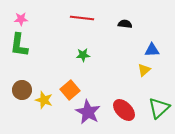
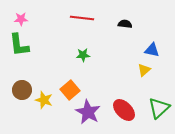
green L-shape: rotated 15 degrees counterclockwise
blue triangle: rotated 14 degrees clockwise
